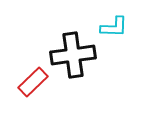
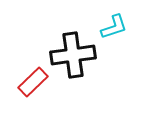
cyan L-shape: rotated 20 degrees counterclockwise
